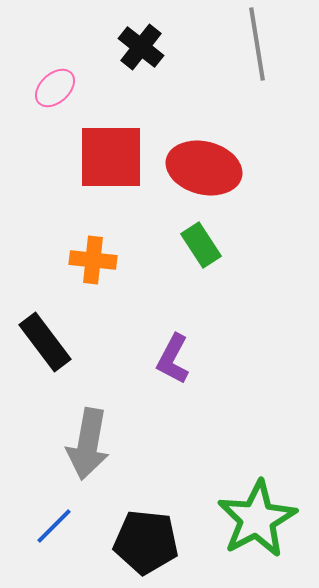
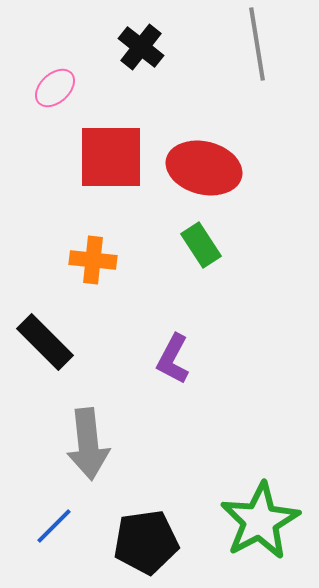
black rectangle: rotated 8 degrees counterclockwise
gray arrow: rotated 16 degrees counterclockwise
green star: moved 3 px right, 2 px down
black pentagon: rotated 14 degrees counterclockwise
